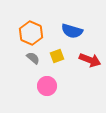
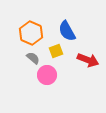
blue semicircle: moved 5 px left; rotated 45 degrees clockwise
yellow square: moved 1 px left, 5 px up
red arrow: moved 2 px left
pink circle: moved 11 px up
